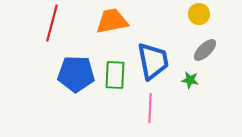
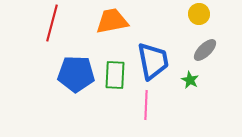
green star: rotated 18 degrees clockwise
pink line: moved 4 px left, 3 px up
